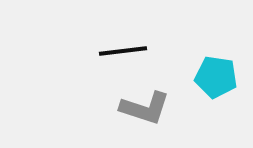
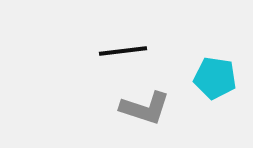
cyan pentagon: moved 1 px left, 1 px down
